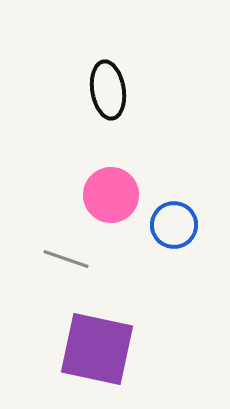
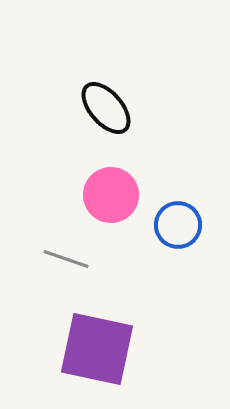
black ellipse: moved 2 px left, 18 px down; rotated 32 degrees counterclockwise
blue circle: moved 4 px right
